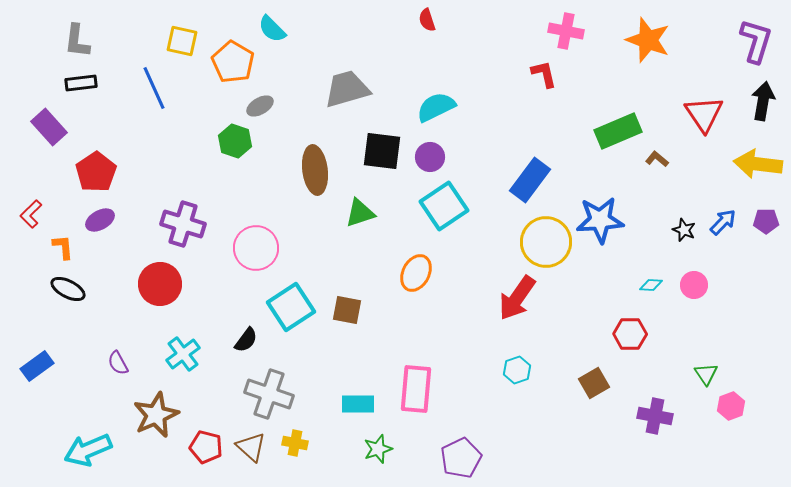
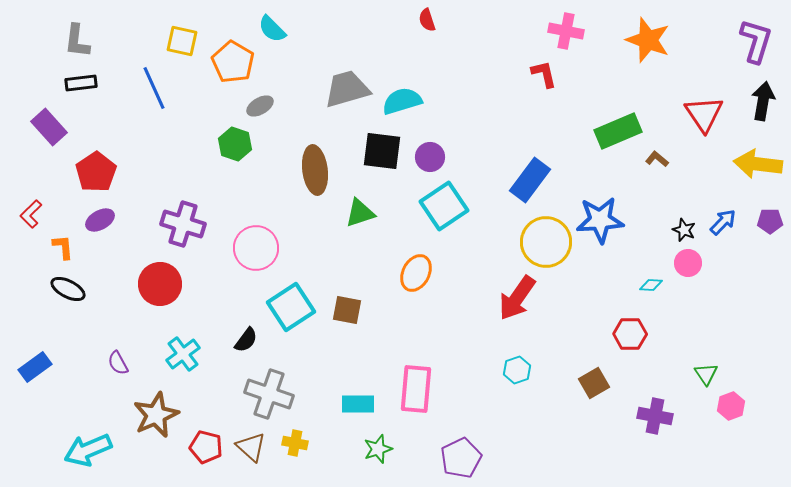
cyan semicircle at (436, 107): moved 34 px left, 6 px up; rotated 9 degrees clockwise
green hexagon at (235, 141): moved 3 px down
purple pentagon at (766, 221): moved 4 px right
pink circle at (694, 285): moved 6 px left, 22 px up
blue rectangle at (37, 366): moved 2 px left, 1 px down
